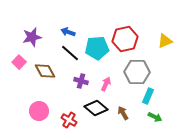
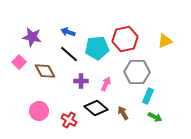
purple star: rotated 24 degrees clockwise
black line: moved 1 px left, 1 px down
purple cross: rotated 16 degrees counterclockwise
